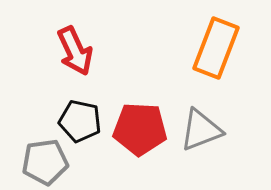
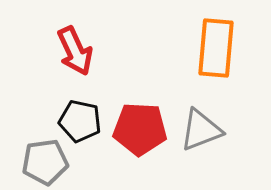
orange rectangle: rotated 16 degrees counterclockwise
